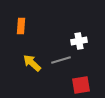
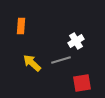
white cross: moved 3 px left; rotated 21 degrees counterclockwise
red square: moved 1 px right, 2 px up
